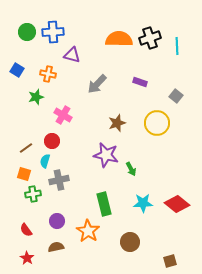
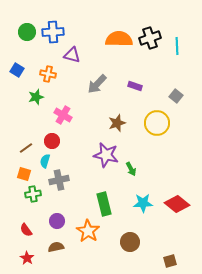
purple rectangle: moved 5 px left, 4 px down
